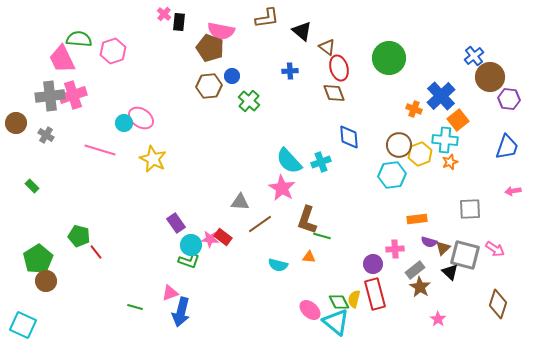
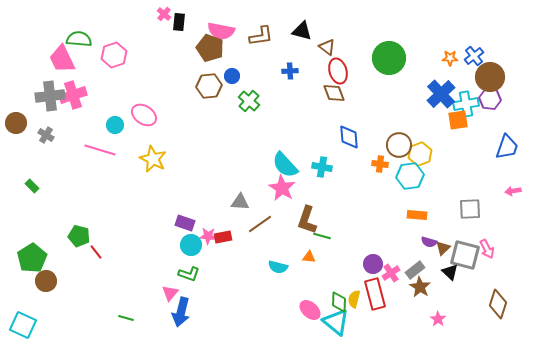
brown L-shape at (267, 18): moved 6 px left, 18 px down
black triangle at (302, 31): rotated 25 degrees counterclockwise
pink hexagon at (113, 51): moved 1 px right, 4 px down
red ellipse at (339, 68): moved 1 px left, 3 px down
blue cross at (441, 96): moved 2 px up
purple hexagon at (509, 99): moved 19 px left
orange cross at (414, 109): moved 34 px left, 55 px down; rotated 14 degrees counterclockwise
pink ellipse at (141, 118): moved 3 px right, 3 px up
orange square at (458, 120): rotated 30 degrees clockwise
cyan circle at (124, 123): moved 9 px left, 2 px down
cyan cross at (445, 140): moved 21 px right, 36 px up; rotated 15 degrees counterclockwise
cyan semicircle at (289, 161): moved 4 px left, 4 px down
cyan cross at (321, 162): moved 1 px right, 5 px down; rotated 30 degrees clockwise
orange star at (450, 162): moved 104 px up; rotated 21 degrees clockwise
cyan hexagon at (392, 175): moved 18 px right, 1 px down
orange rectangle at (417, 219): moved 4 px up; rotated 12 degrees clockwise
purple rectangle at (176, 223): moved 9 px right; rotated 36 degrees counterclockwise
red rectangle at (223, 237): rotated 48 degrees counterclockwise
pink star at (210, 239): moved 2 px left, 3 px up
pink cross at (395, 249): moved 4 px left, 24 px down; rotated 30 degrees counterclockwise
pink arrow at (495, 249): moved 8 px left; rotated 30 degrees clockwise
green pentagon at (38, 259): moved 6 px left, 1 px up
green L-shape at (189, 261): moved 13 px down
cyan semicircle at (278, 265): moved 2 px down
pink triangle at (170, 293): rotated 30 degrees counterclockwise
green diamond at (339, 302): rotated 30 degrees clockwise
green line at (135, 307): moved 9 px left, 11 px down
